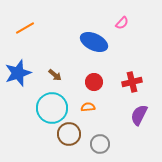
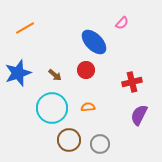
blue ellipse: rotated 20 degrees clockwise
red circle: moved 8 px left, 12 px up
brown circle: moved 6 px down
